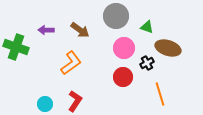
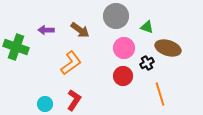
red circle: moved 1 px up
red L-shape: moved 1 px left, 1 px up
